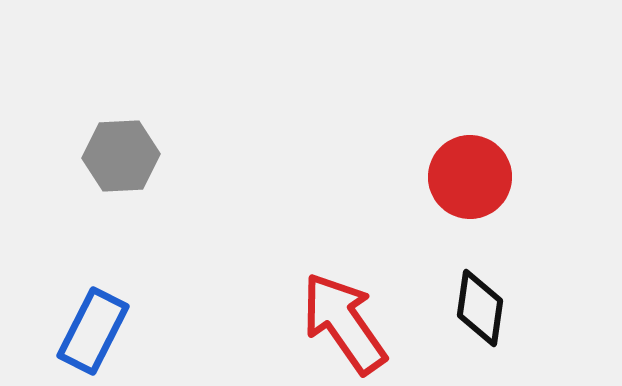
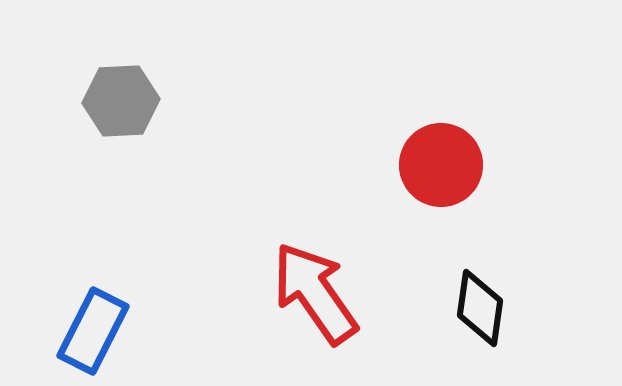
gray hexagon: moved 55 px up
red circle: moved 29 px left, 12 px up
red arrow: moved 29 px left, 30 px up
